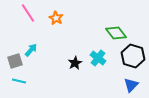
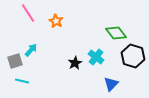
orange star: moved 3 px down
cyan cross: moved 2 px left, 1 px up
cyan line: moved 3 px right
blue triangle: moved 20 px left, 1 px up
